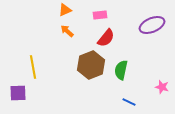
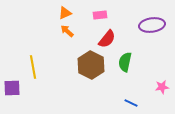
orange triangle: moved 3 px down
purple ellipse: rotated 15 degrees clockwise
red semicircle: moved 1 px right, 1 px down
brown hexagon: rotated 12 degrees counterclockwise
green semicircle: moved 4 px right, 8 px up
pink star: rotated 24 degrees counterclockwise
purple square: moved 6 px left, 5 px up
blue line: moved 2 px right, 1 px down
